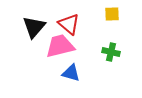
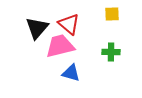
black triangle: moved 3 px right, 1 px down
green cross: rotated 12 degrees counterclockwise
